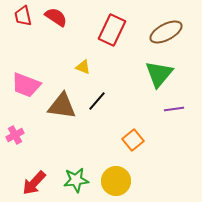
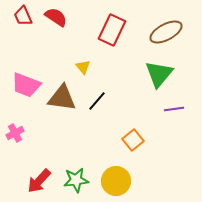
red trapezoid: rotated 10 degrees counterclockwise
yellow triangle: rotated 28 degrees clockwise
brown triangle: moved 8 px up
pink cross: moved 2 px up
red arrow: moved 5 px right, 2 px up
